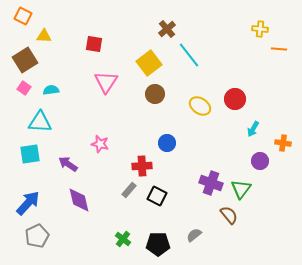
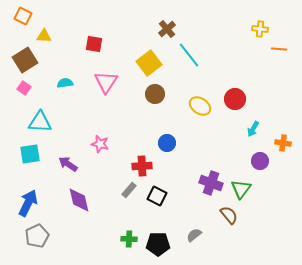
cyan semicircle: moved 14 px right, 7 px up
blue arrow: rotated 16 degrees counterclockwise
green cross: moved 6 px right; rotated 35 degrees counterclockwise
